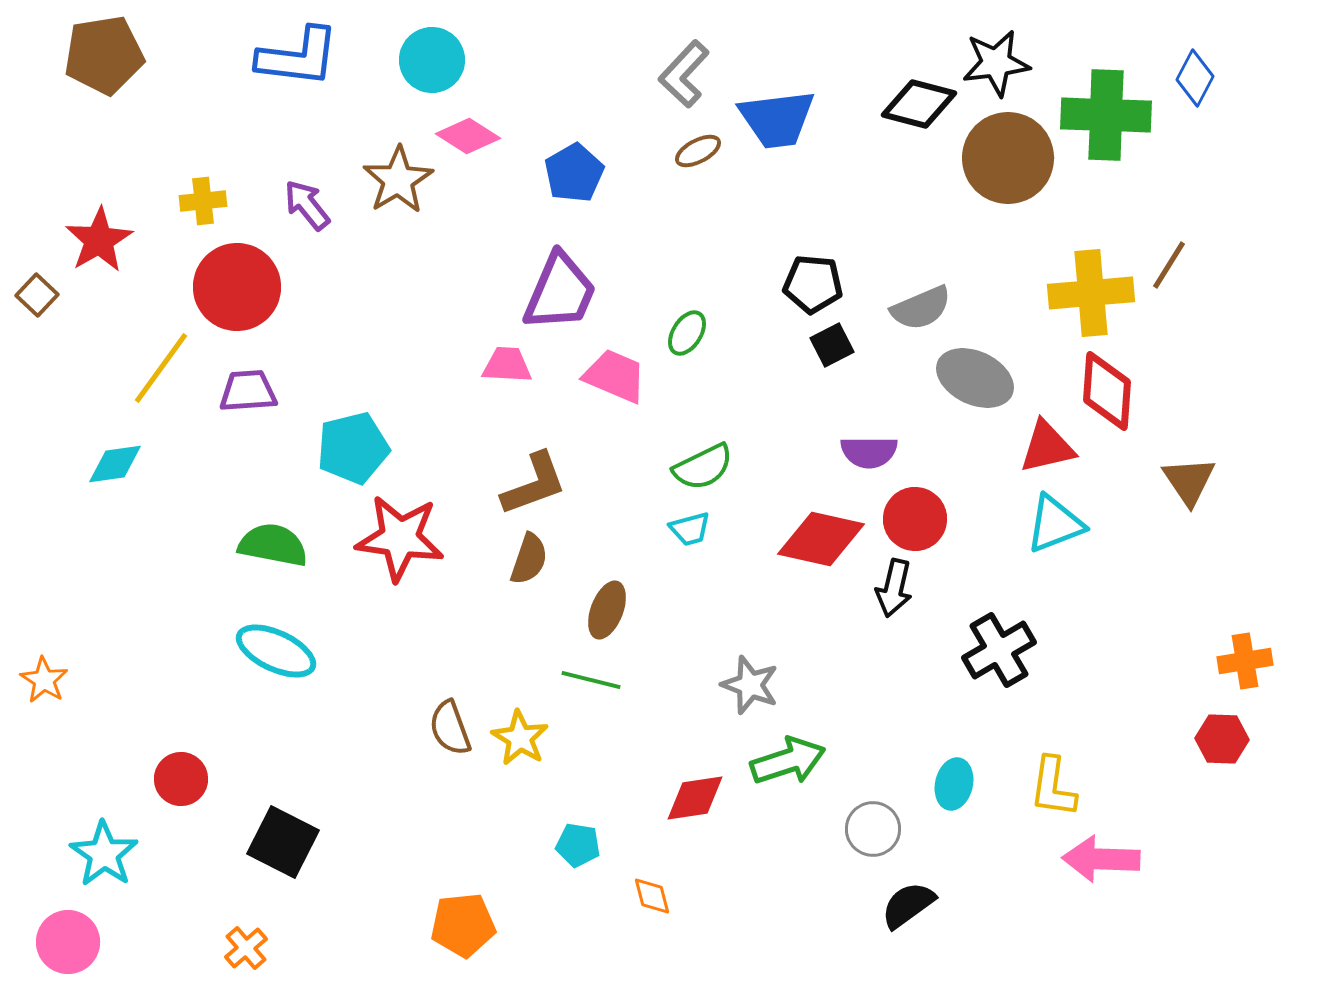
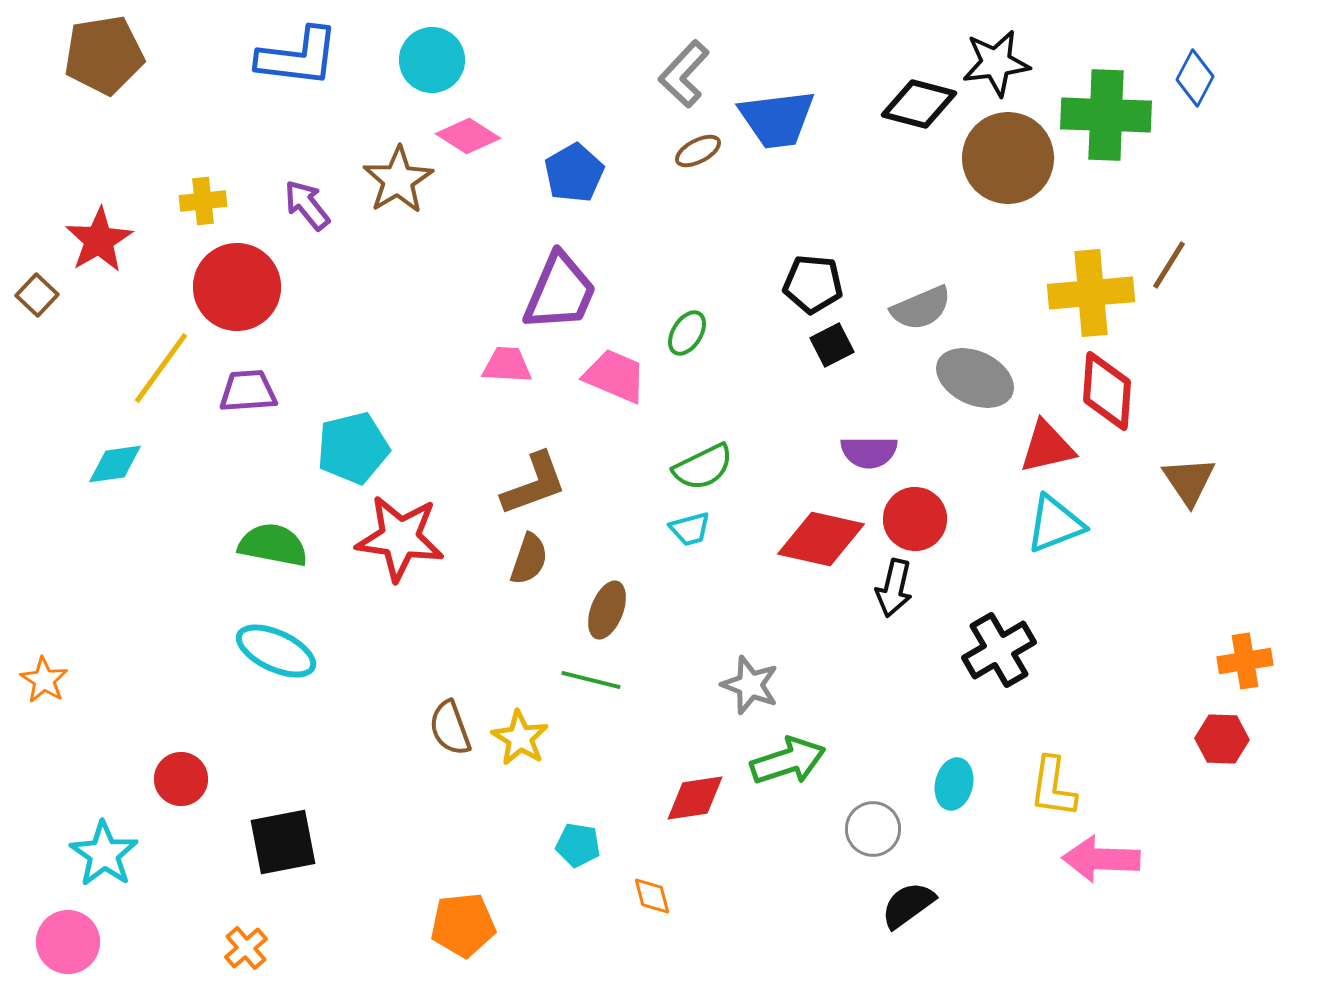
black square at (283, 842): rotated 38 degrees counterclockwise
